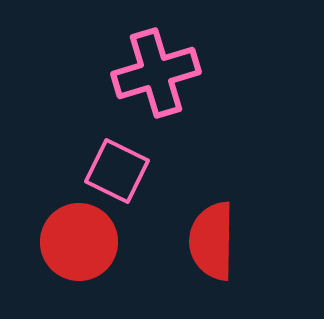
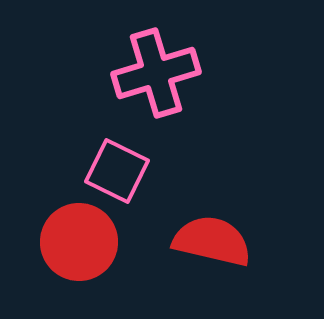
red semicircle: rotated 102 degrees clockwise
